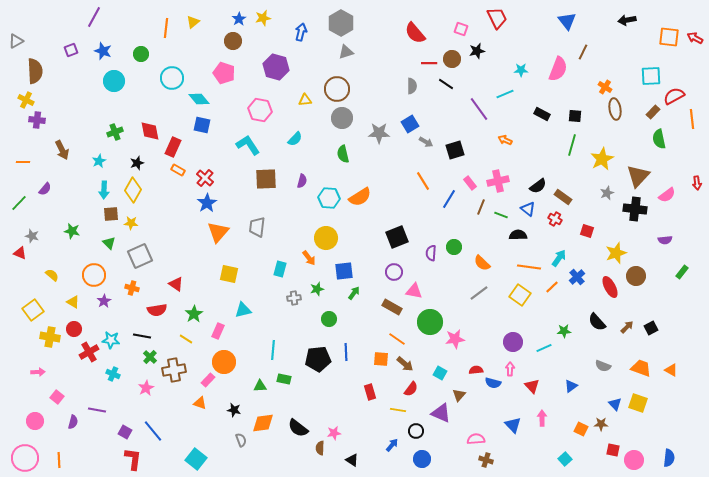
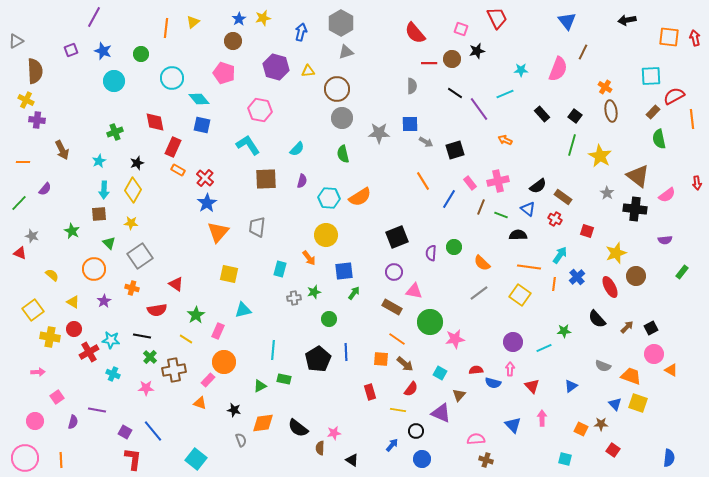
red arrow at (695, 38): rotated 49 degrees clockwise
black line at (446, 84): moved 9 px right, 9 px down
yellow triangle at (305, 100): moved 3 px right, 29 px up
brown ellipse at (615, 109): moved 4 px left, 2 px down
black rectangle at (542, 114): rotated 21 degrees clockwise
black square at (575, 116): rotated 32 degrees clockwise
blue square at (410, 124): rotated 30 degrees clockwise
red diamond at (150, 131): moved 5 px right, 9 px up
cyan semicircle at (295, 139): moved 2 px right, 10 px down
yellow star at (602, 159): moved 2 px left, 3 px up; rotated 15 degrees counterclockwise
brown triangle at (638, 176): rotated 35 degrees counterclockwise
gray star at (607, 193): rotated 16 degrees counterclockwise
brown square at (111, 214): moved 12 px left
green star at (72, 231): rotated 14 degrees clockwise
yellow circle at (326, 238): moved 3 px up
gray square at (140, 256): rotated 10 degrees counterclockwise
cyan arrow at (559, 258): moved 1 px right, 3 px up
orange circle at (94, 275): moved 6 px up
orange line at (552, 287): moved 2 px right, 3 px up; rotated 40 degrees counterclockwise
green star at (317, 289): moved 3 px left, 3 px down
green star at (194, 314): moved 2 px right, 1 px down
black semicircle at (597, 322): moved 3 px up
black pentagon at (318, 359): rotated 25 degrees counterclockwise
orange trapezoid at (641, 368): moved 10 px left, 8 px down
green triangle at (260, 386): rotated 24 degrees counterclockwise
pink star at (146, 388): rotated 28 degrees clockwise
pink square at (57, 397): rotated 16 degrees clockwise
red square at (613, 450): rotated 24 degrees clockwise
cyan square at (565, 459): rotated 32 degrees counterclockwise
orange line at (59, 460): moved 2 px right
pink circle at (634, 460): moved 20 px right, 106 px up
